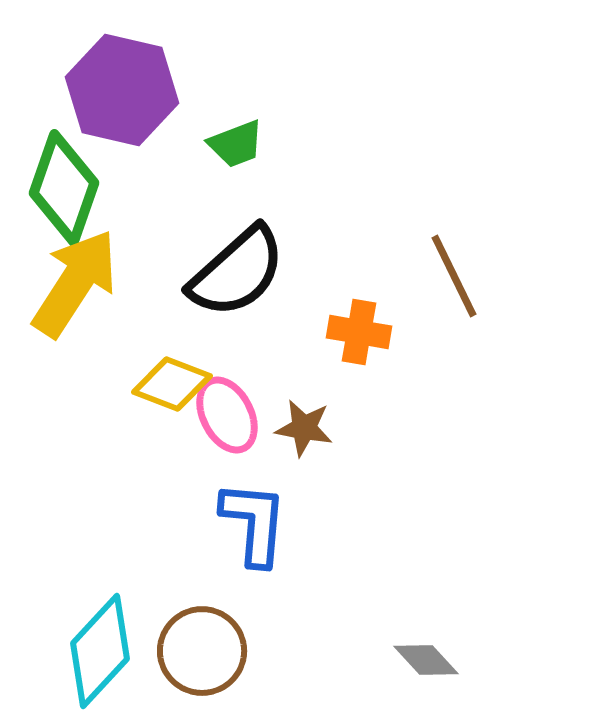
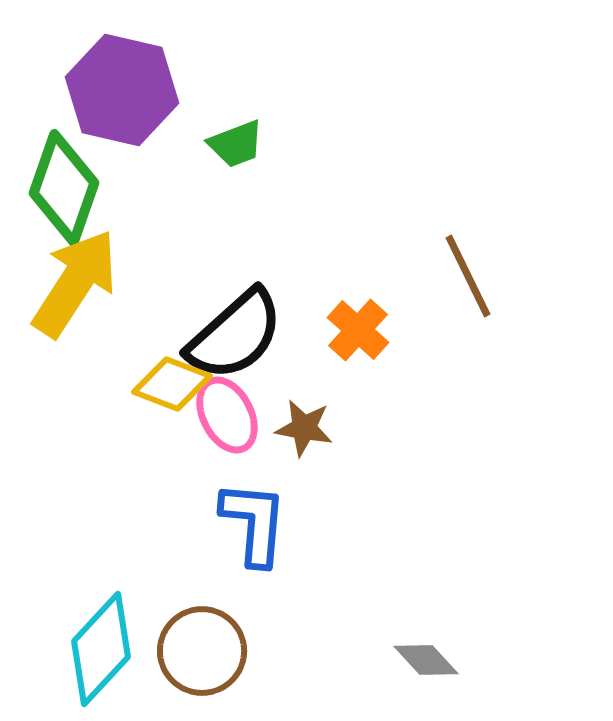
black semicircle: moved 2 px left, 63 px down
brown line: moved 14 px right
orange cross: moved 1 px left, 2 px up; rotated 32 degrees clockwise
cyan diamond: moved 1 px right, 2 px up
